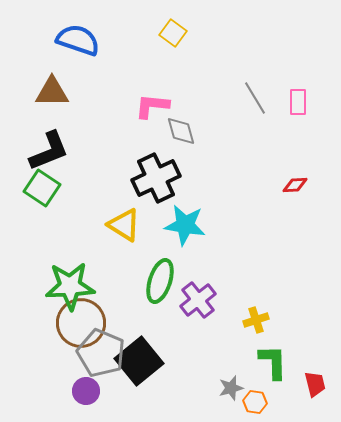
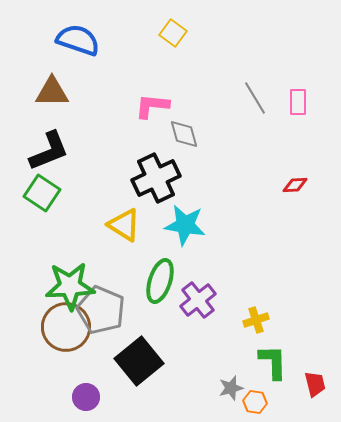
gray diamond: moved 3 px right, 3 px down
green square: moved 5 px down
brown circle: moved 15 px left, 4 px down
gray pentagon: moved 43 px up
purple circle: moved 6 px down
